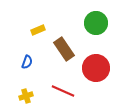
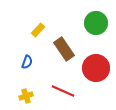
yellow rectangle: rotated 24 degrees counterclockwise
